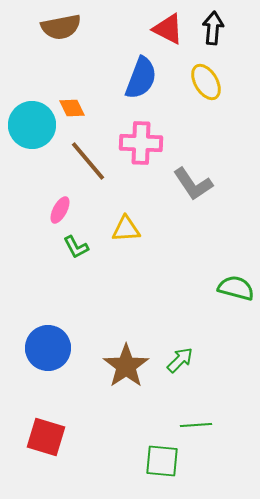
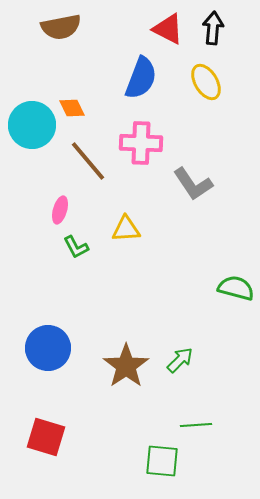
pink ellipse: rotated 12 degrees counterclockwise
